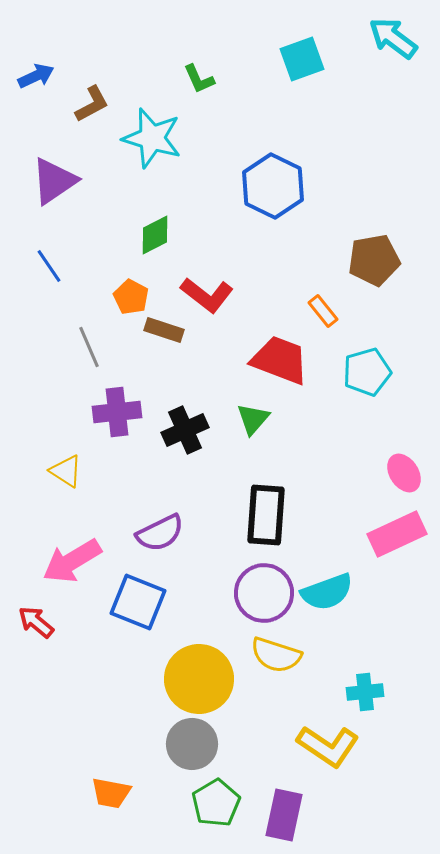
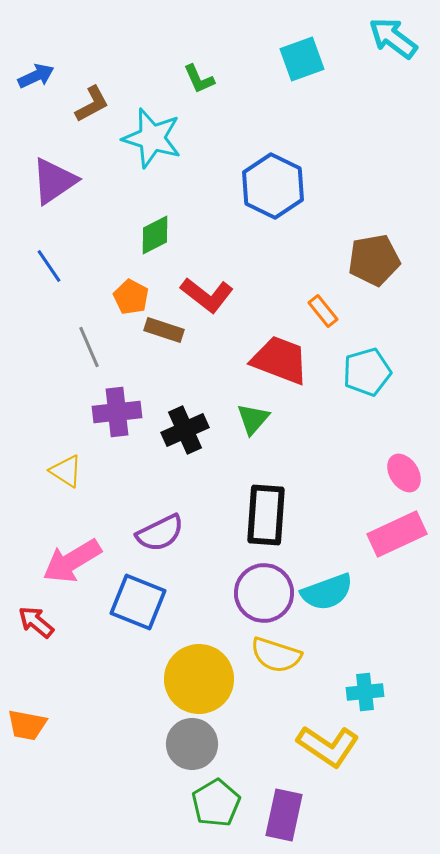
orange trapezoid: moved 84 px left, 68 px up
